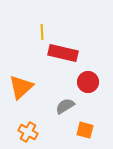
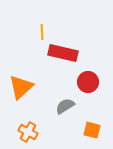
orange square: moved 7 px right
